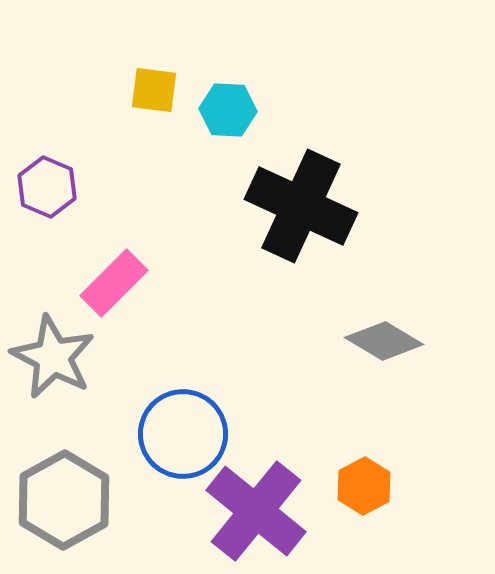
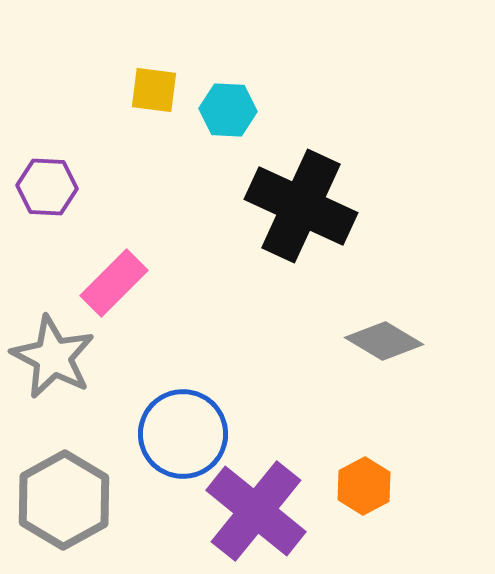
purple hexagon: rotated 20 degrees counterclockwise
